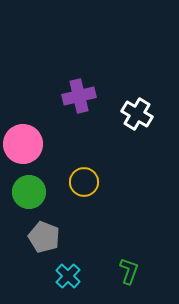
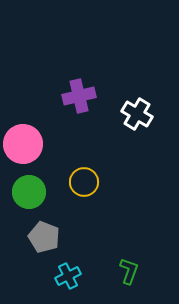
cyan cross: rotated 20 degrees clockwise
